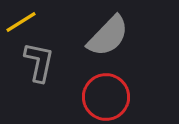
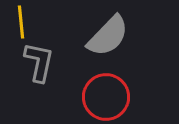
yellow line: rotated 64 degrees counterclockwise
